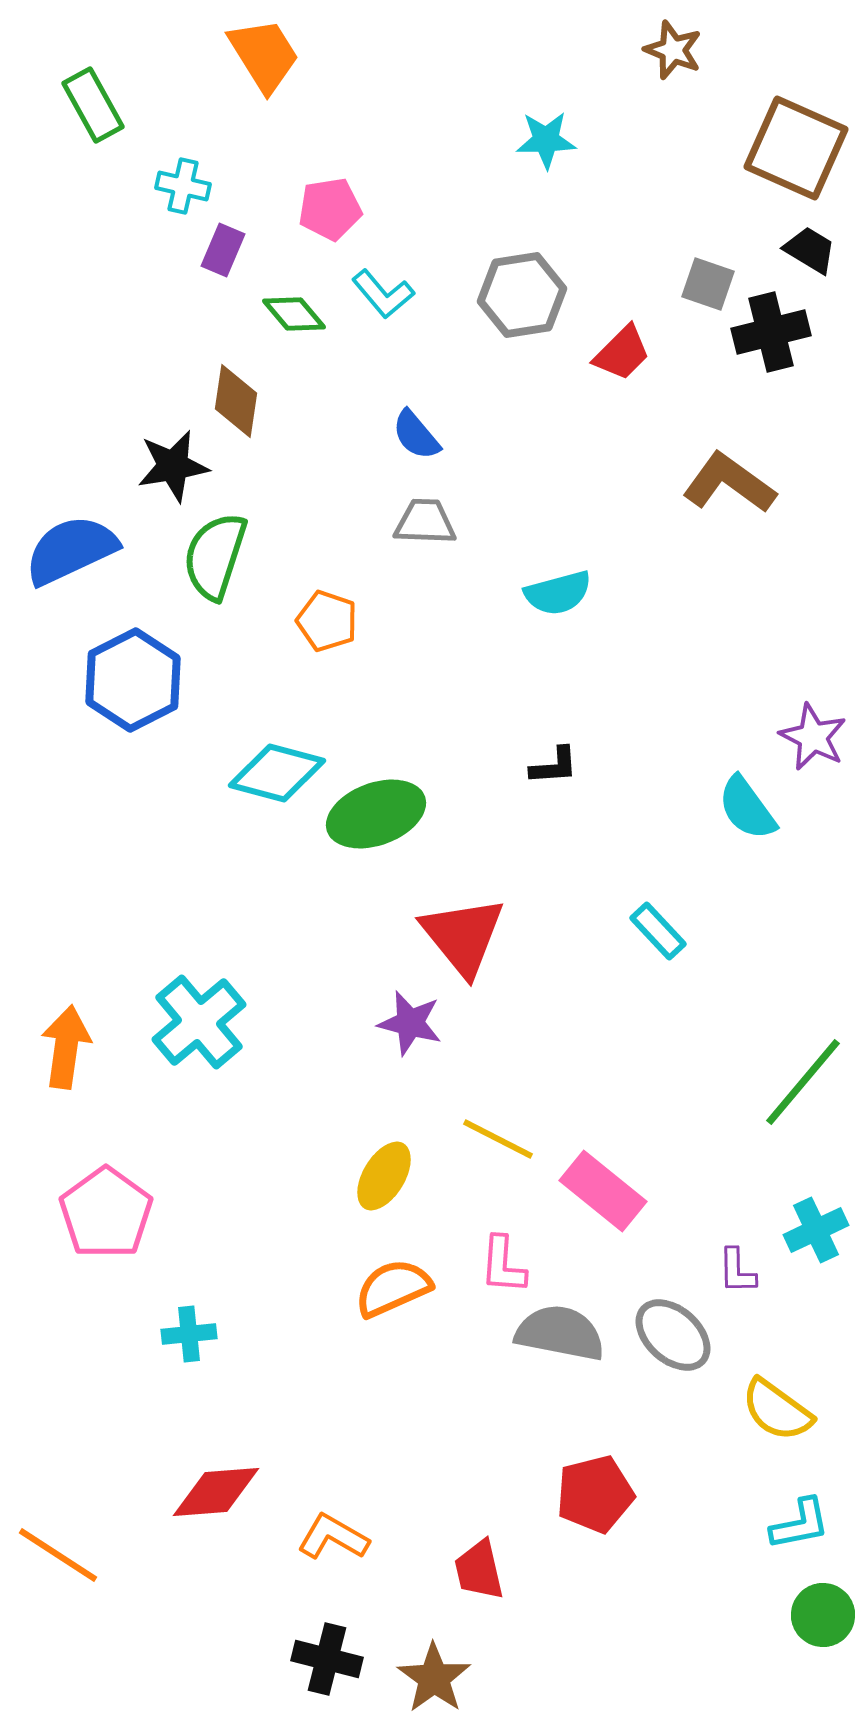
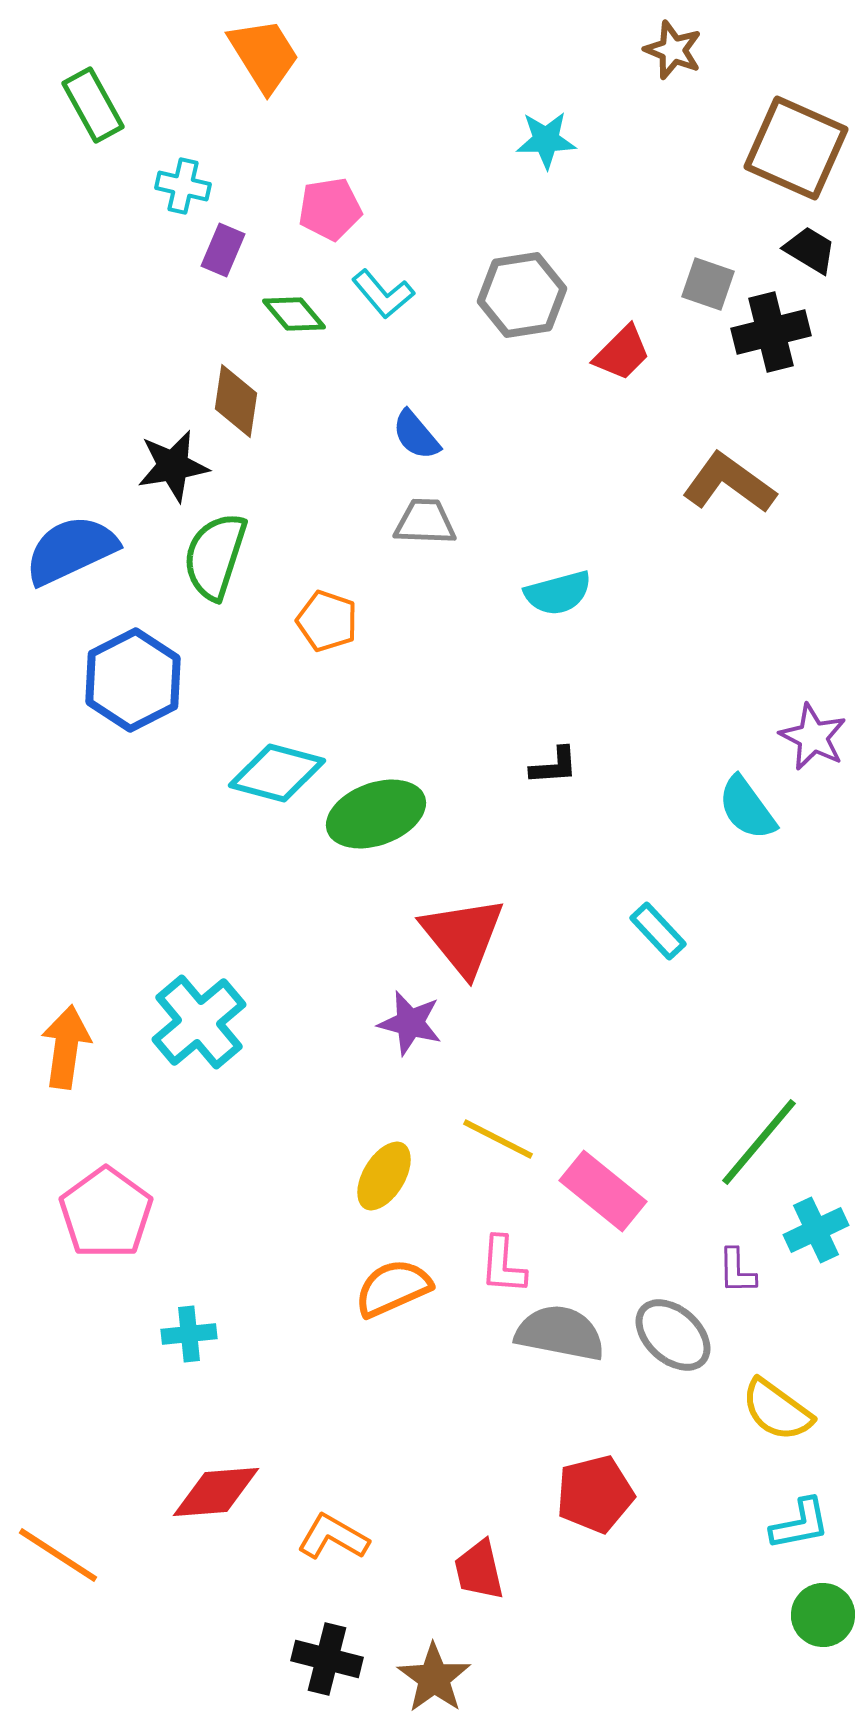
green line at (803, 1082): moved 44 px left, 60 px down
